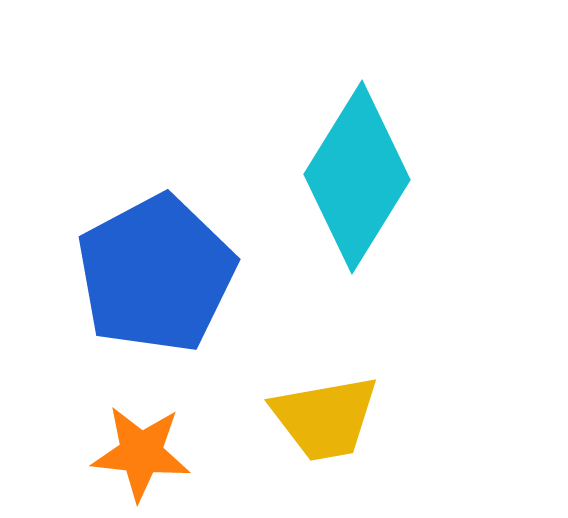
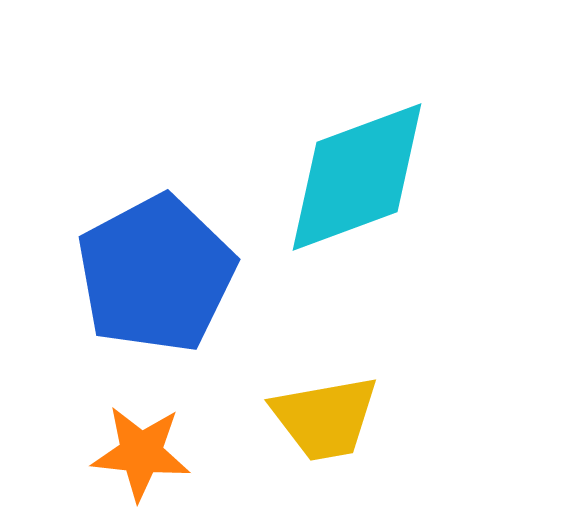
cyan diamond: rotated 38 degrees clockwise
